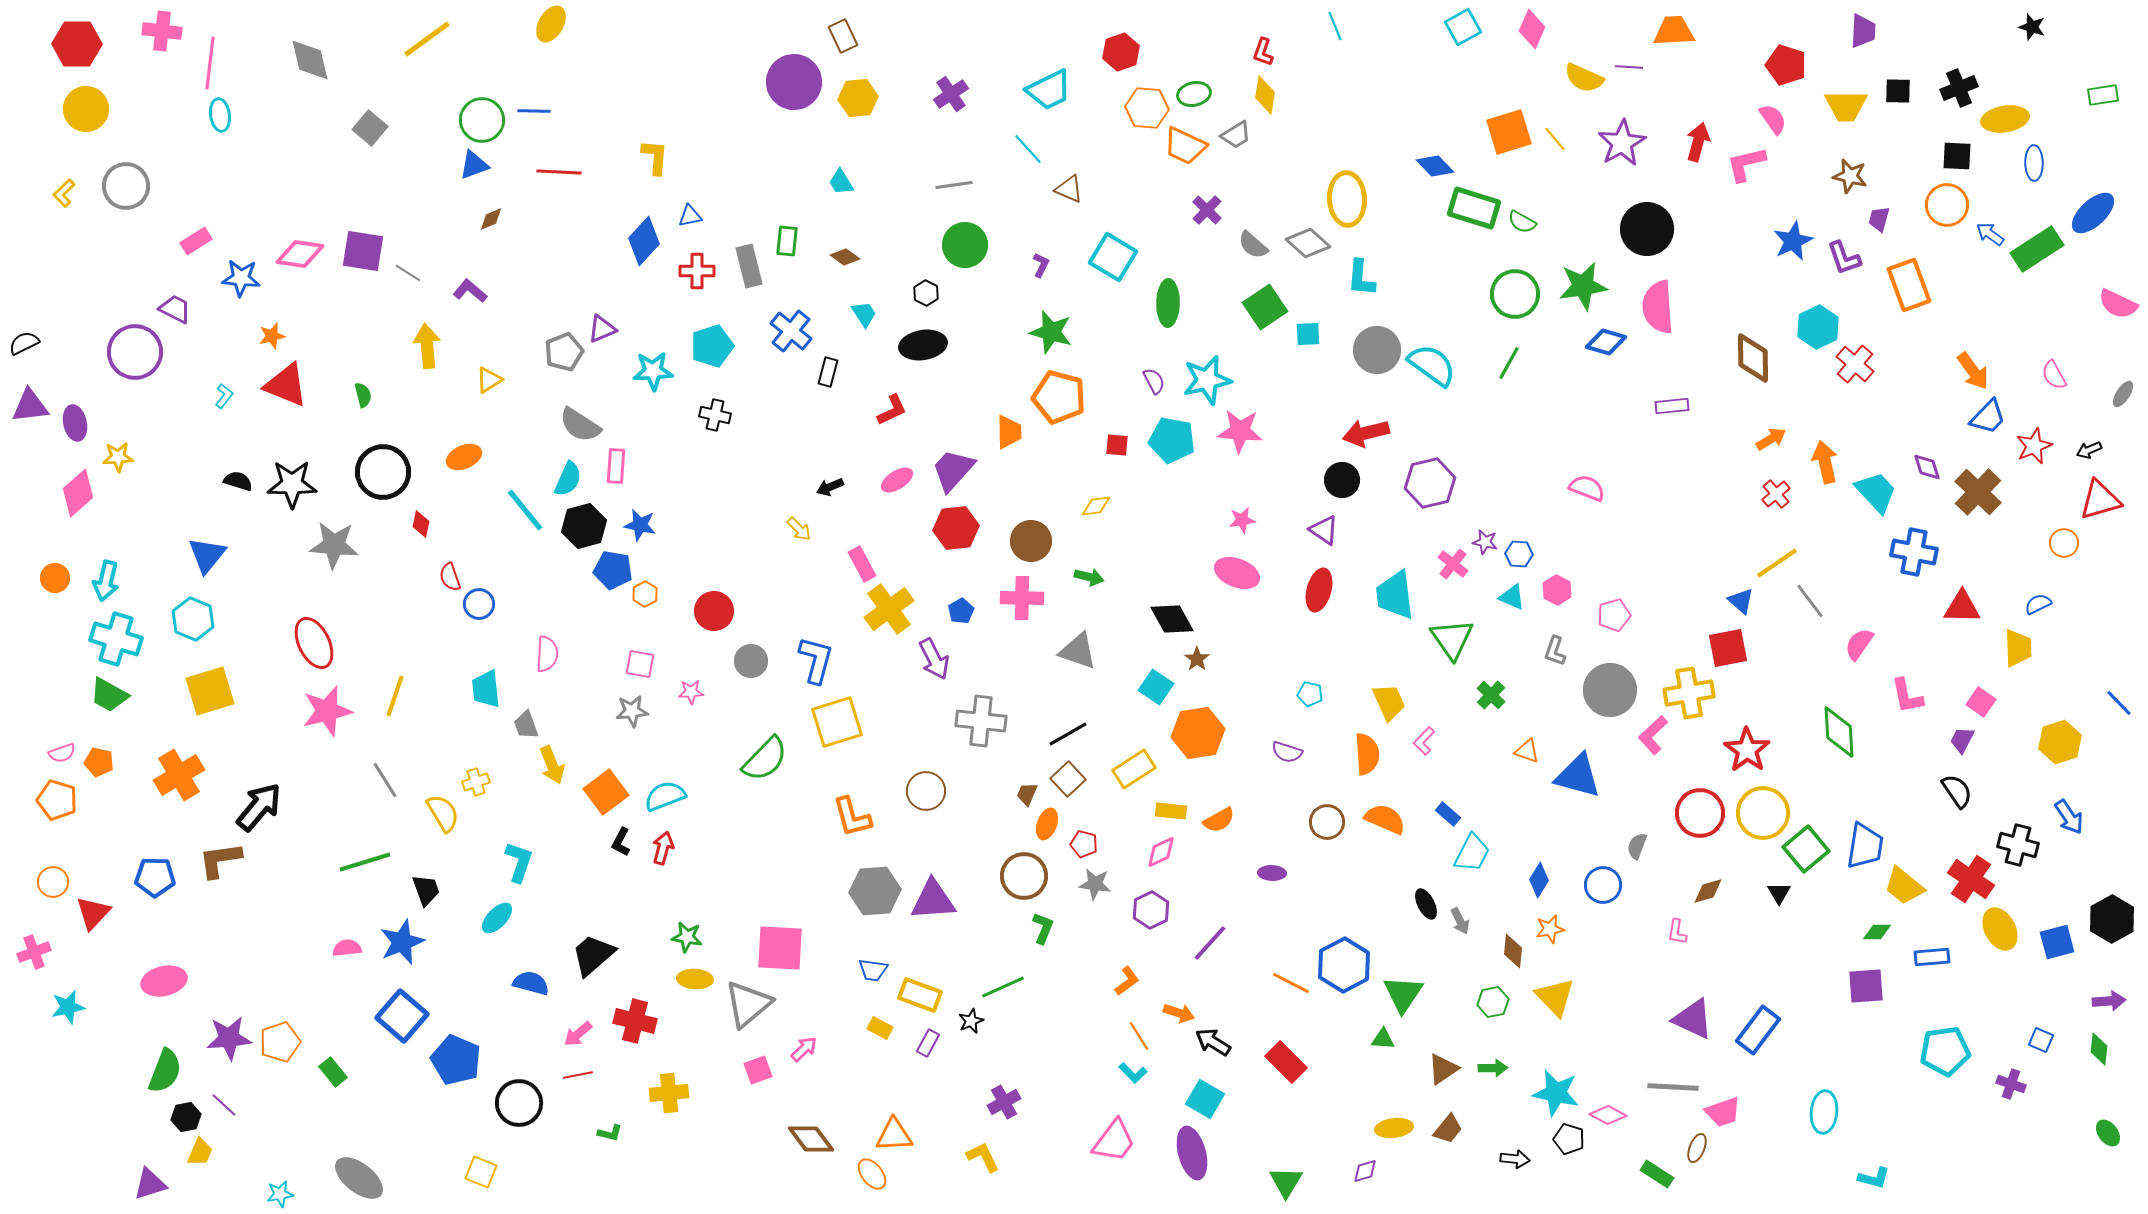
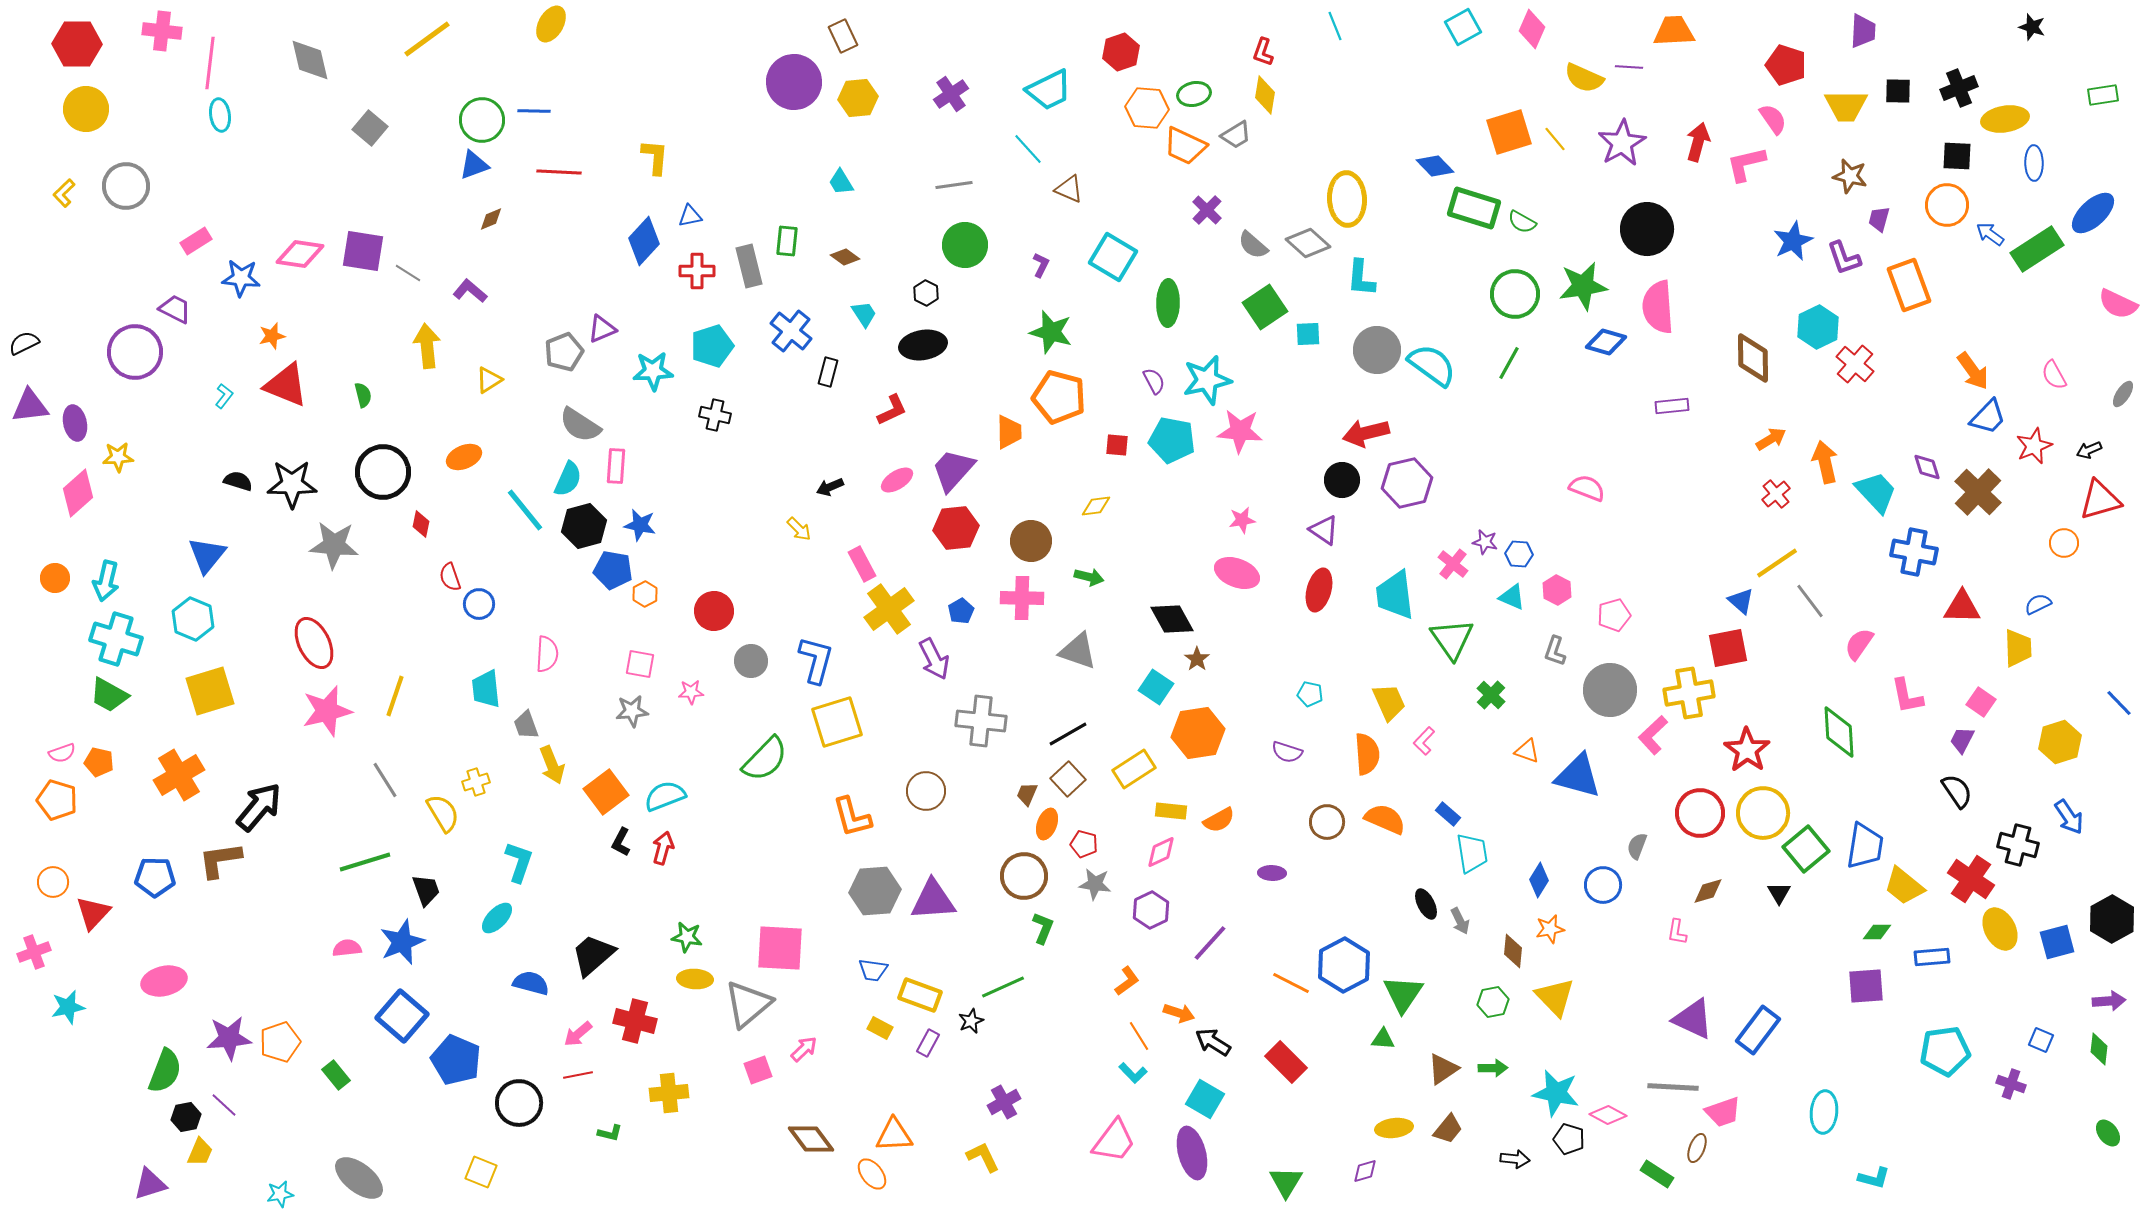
purple hexagon at (1430, 483): moved 23 px left
cyan trapezoid at (1472, 853): rotated 36 degrees counterclockwise
green rectangle at (333, 1072): moved 3 px right, 3 px down
